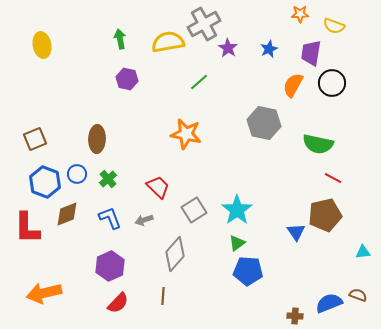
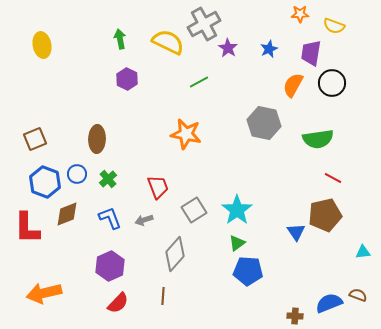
yellow semicircle at (168, 42): rotated 36 degrees clockwise
purple hexagon at (127, 79): rotated 15 degrees clockwise
green line at (199, 82): rotated 12 degrees clockwise
green semicircle at (318, 144): moved 5 px up; rotated 20 degrees counterclockwise
red trapezoid at (158, 187): rotated 25 degrees clockwise
